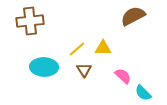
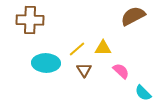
brown cross: moved 1 px up; rotated 8 degrees clockwise
cyan ellipse: moved 2 px right, 4 px up
pink semicircle: moved 2 px left, 5 px up
